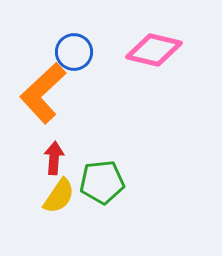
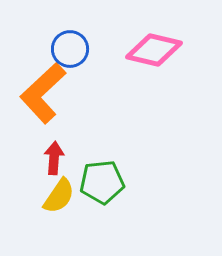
blue circle: moved 4 px left, 3 px up
